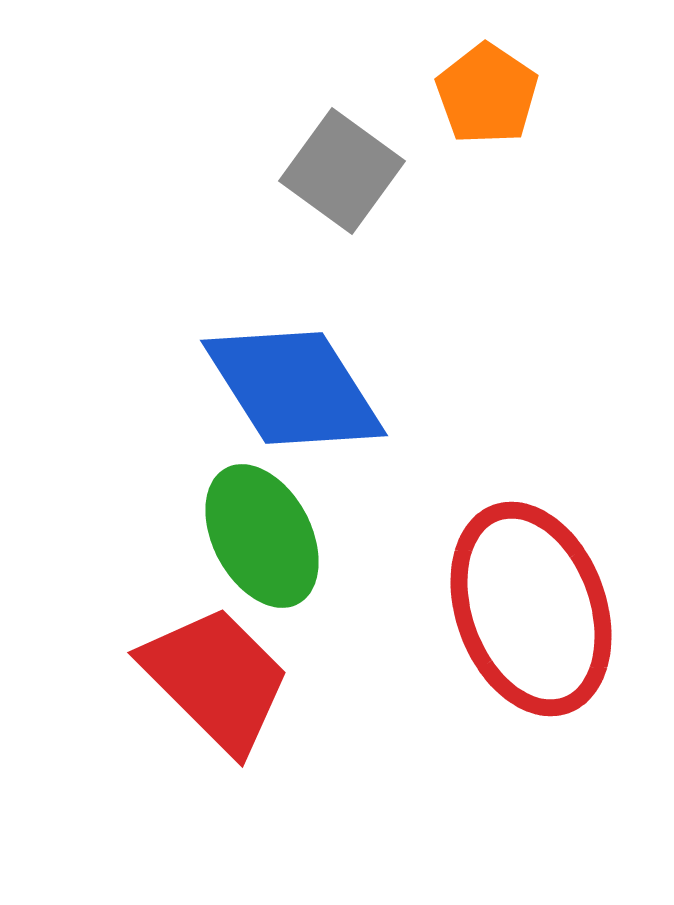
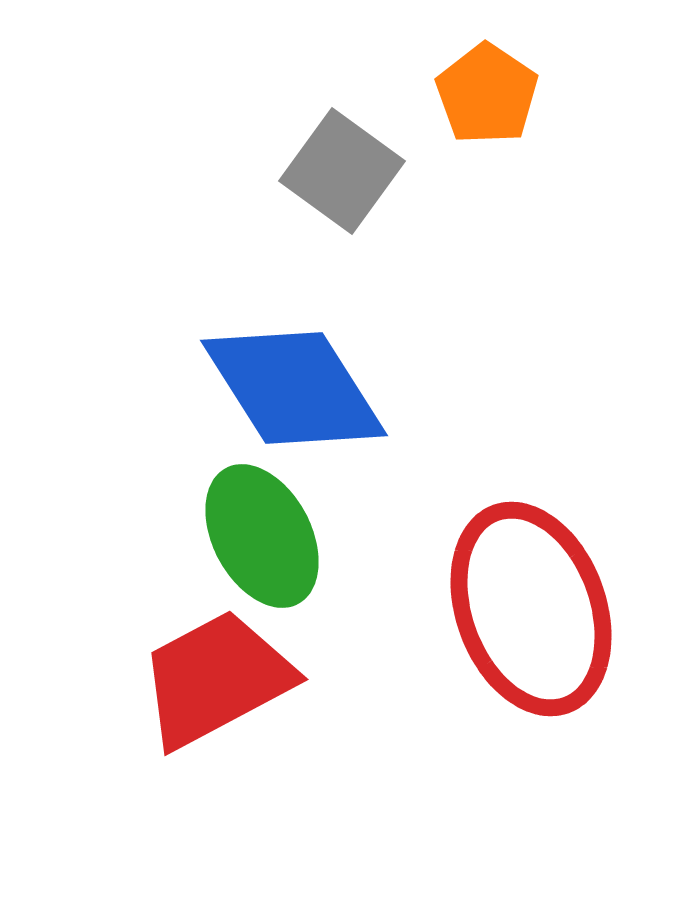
red trapezoid: rotated 73 degrees counterclockwise
